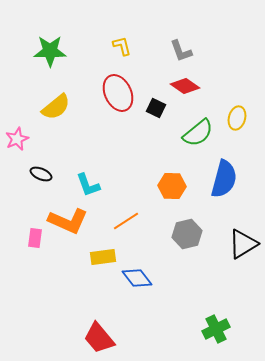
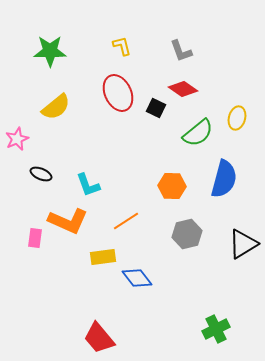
red diamond: moved 2 px left, 3 px down
